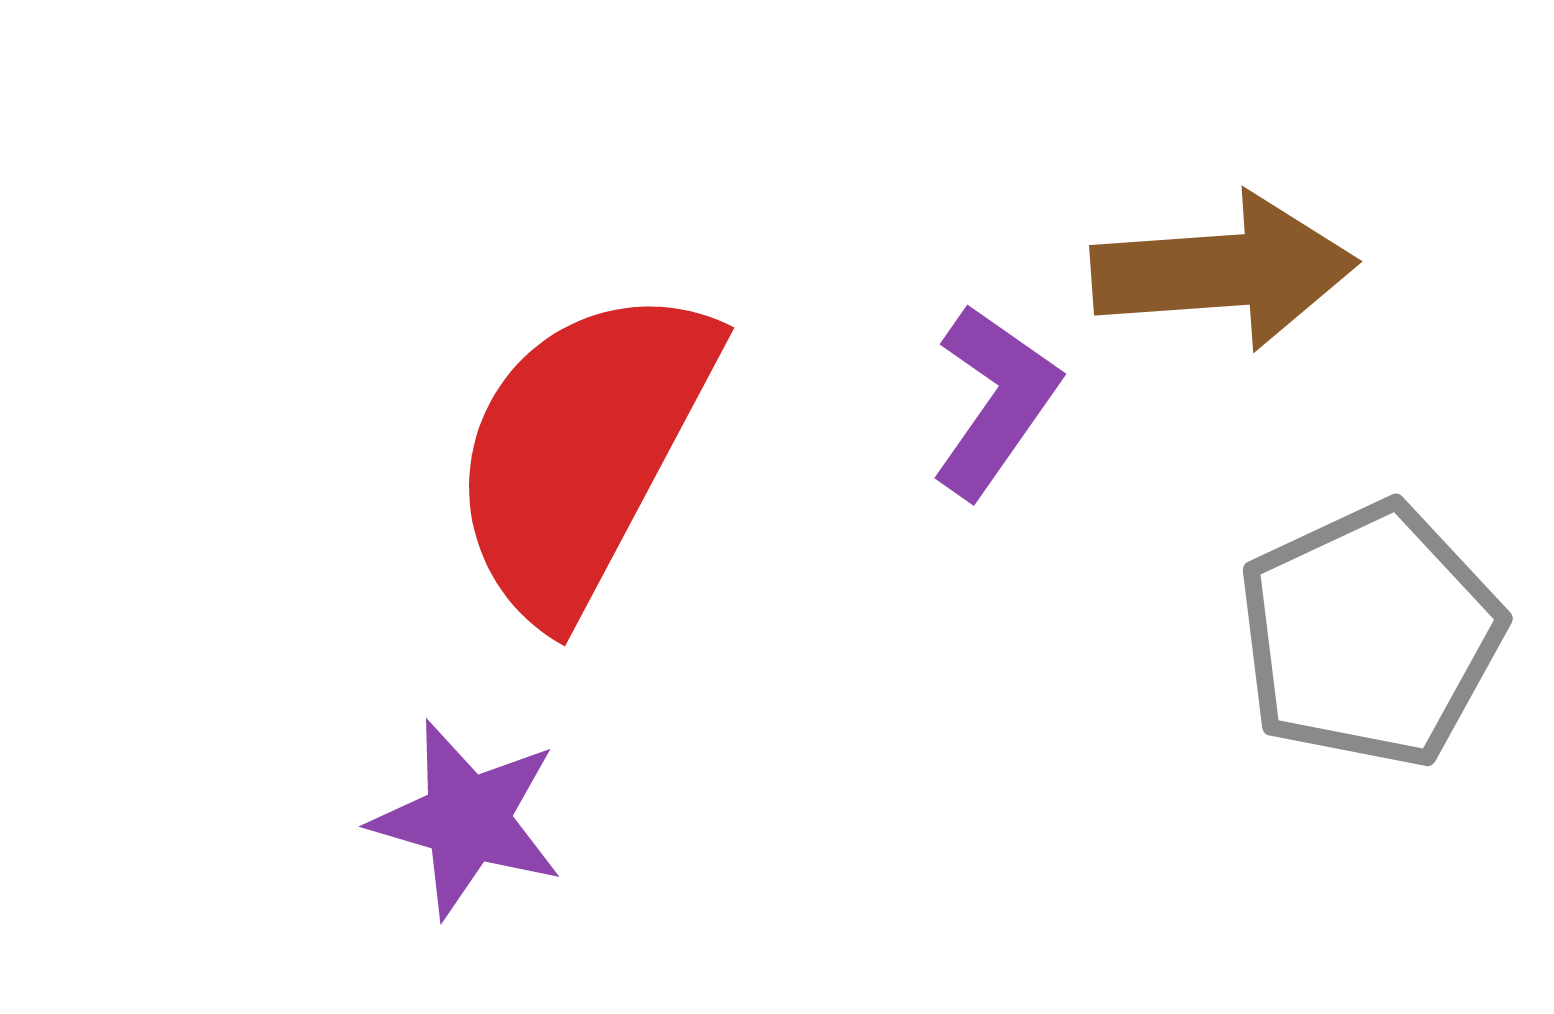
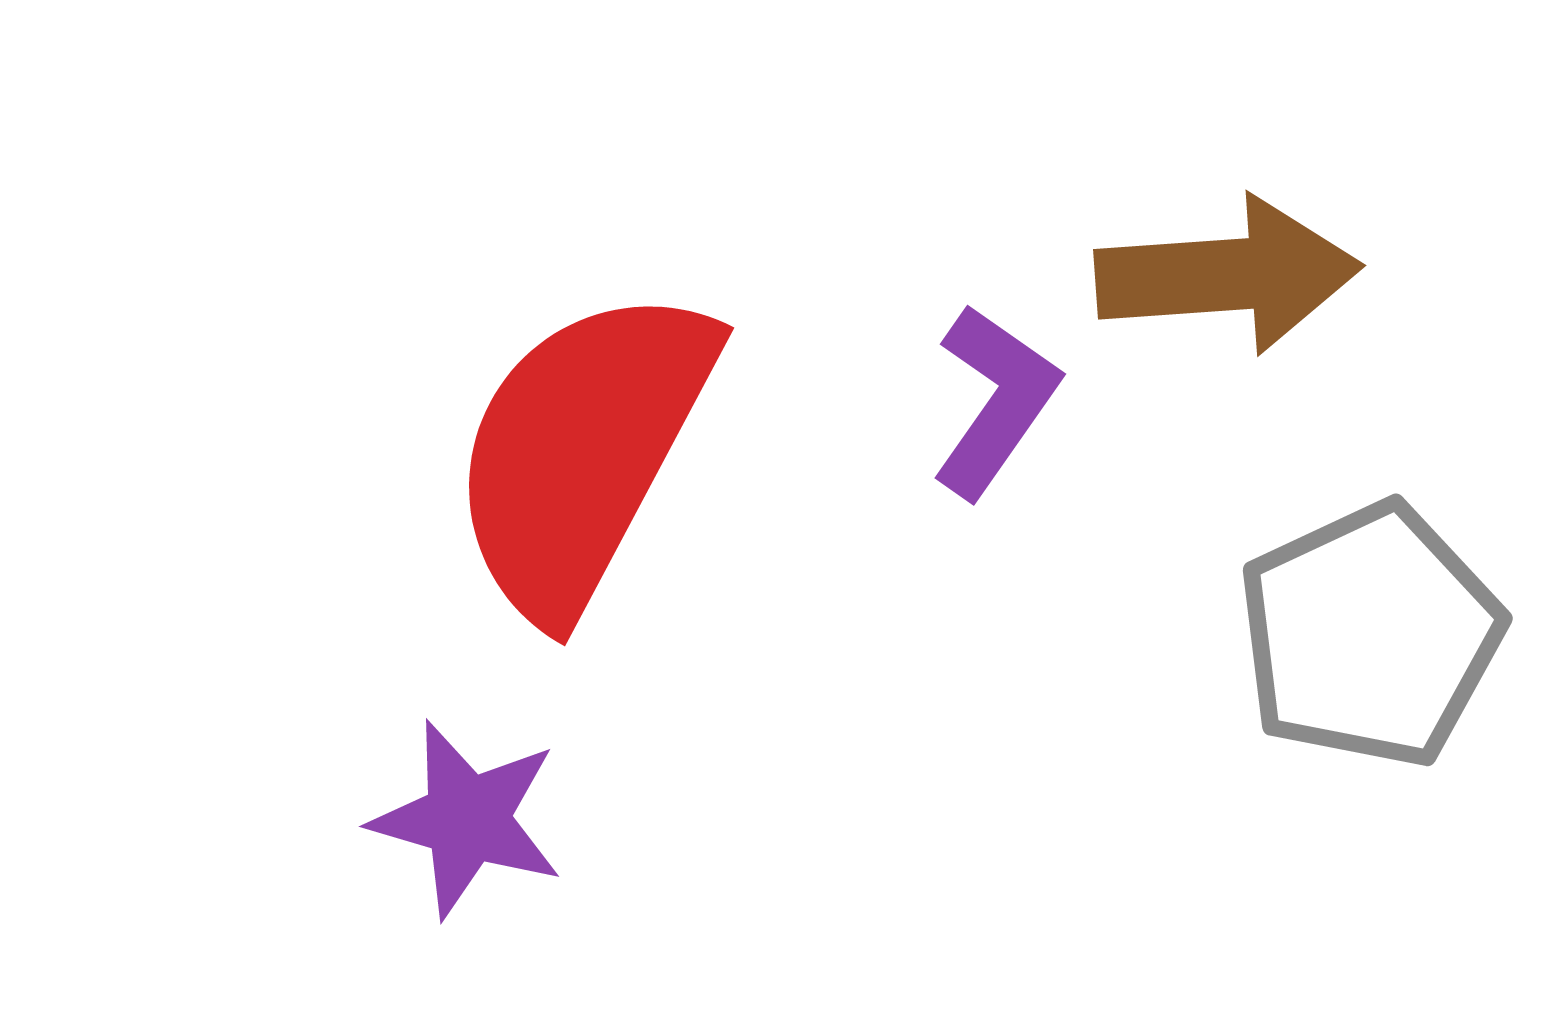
brown arrow: moved 4 px right, 4 px down
